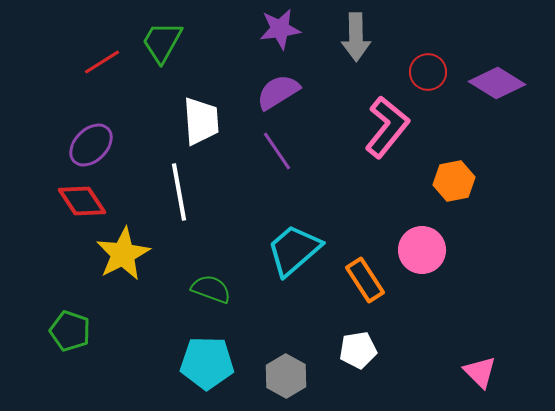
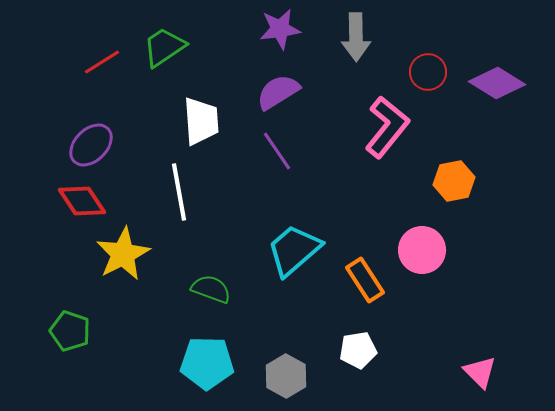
green trapezoid: moved 2 px right, 5 px down; rotated 27 degrees clockwise
